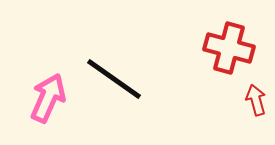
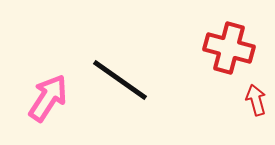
black line: moved 6 px right, 1 px down
pink arrow: rotated 9 degrees clockwise
